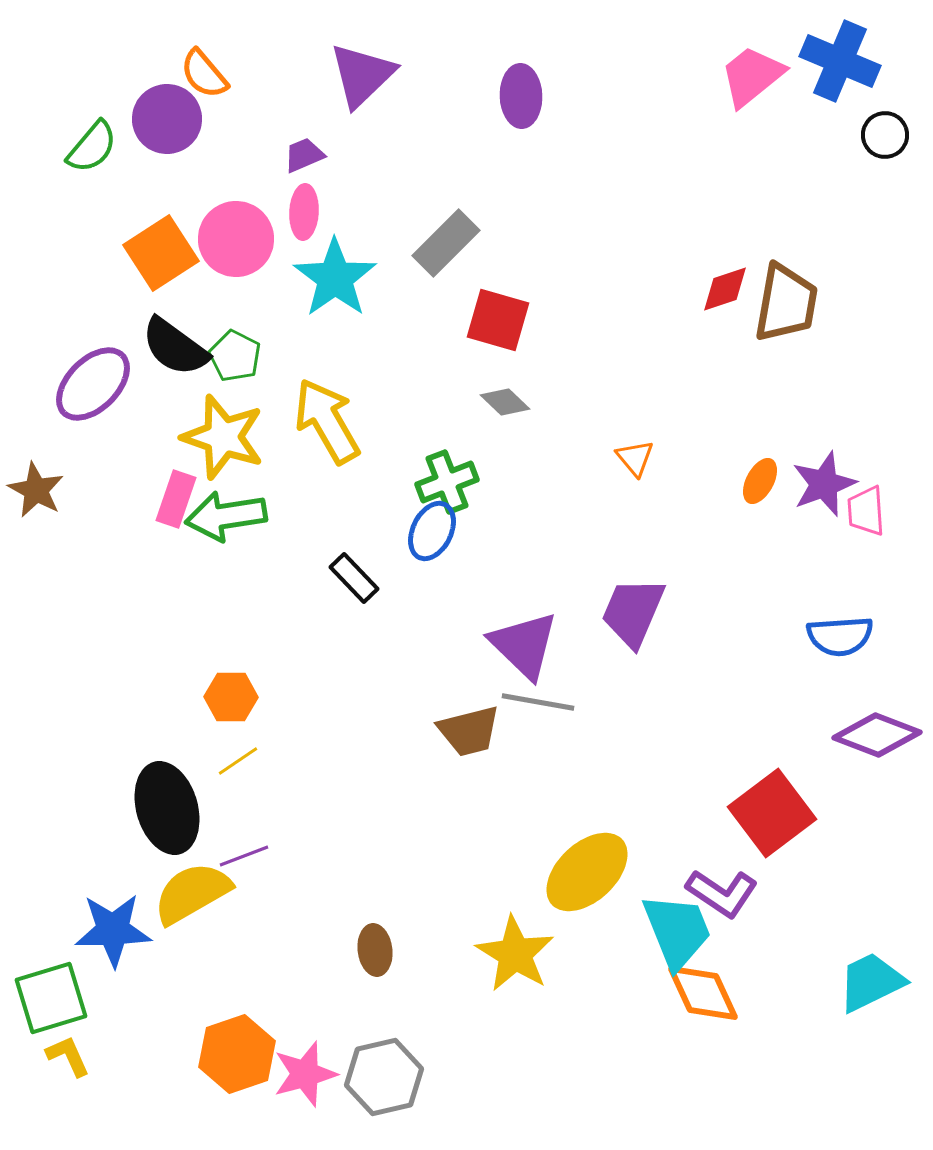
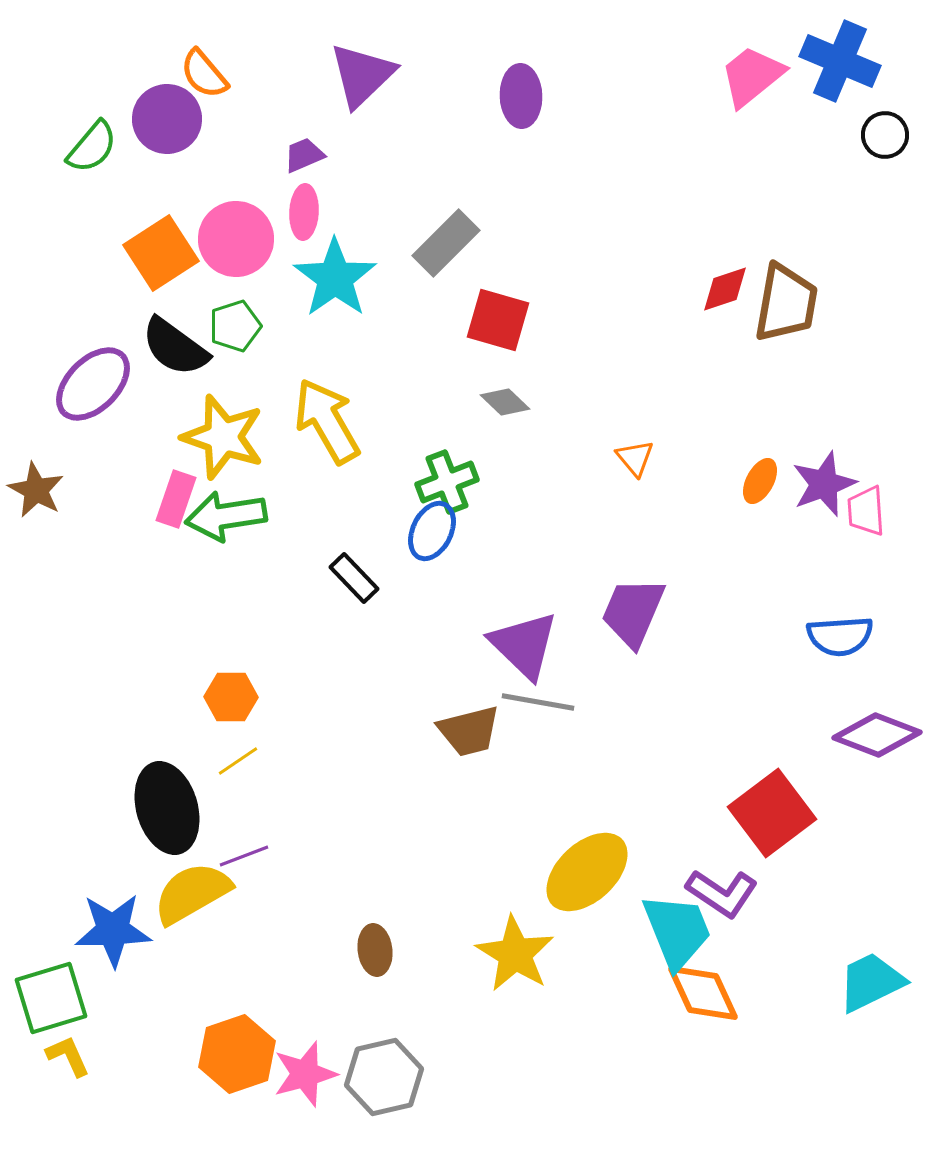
green pentagon at (235, 356): moved 30 px up; rotated 27 degrees clockwise
